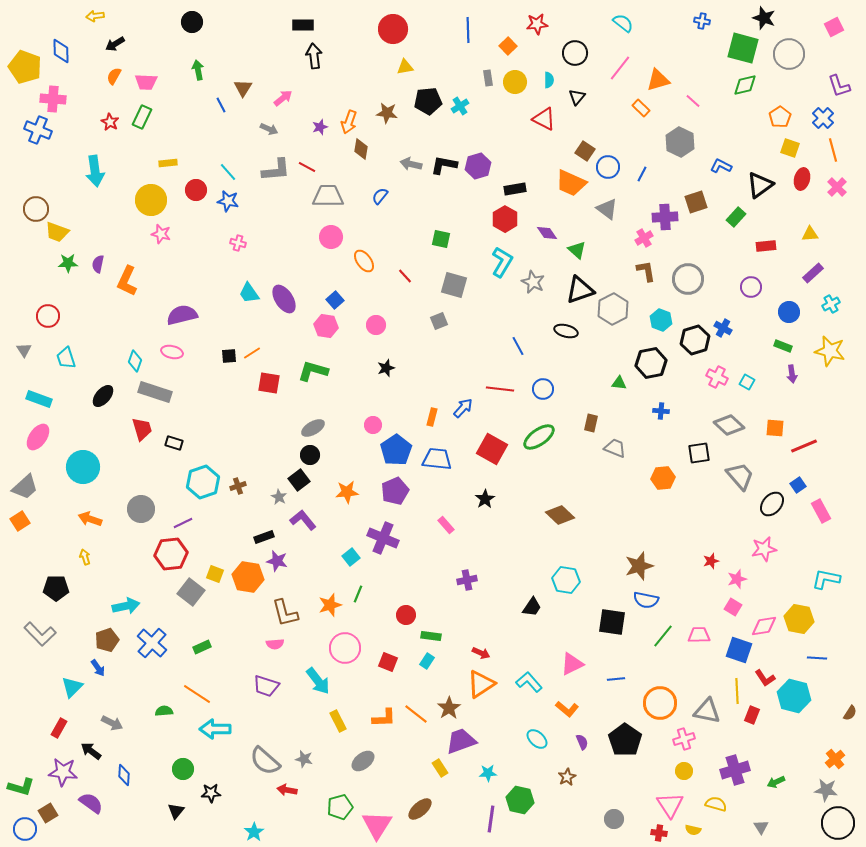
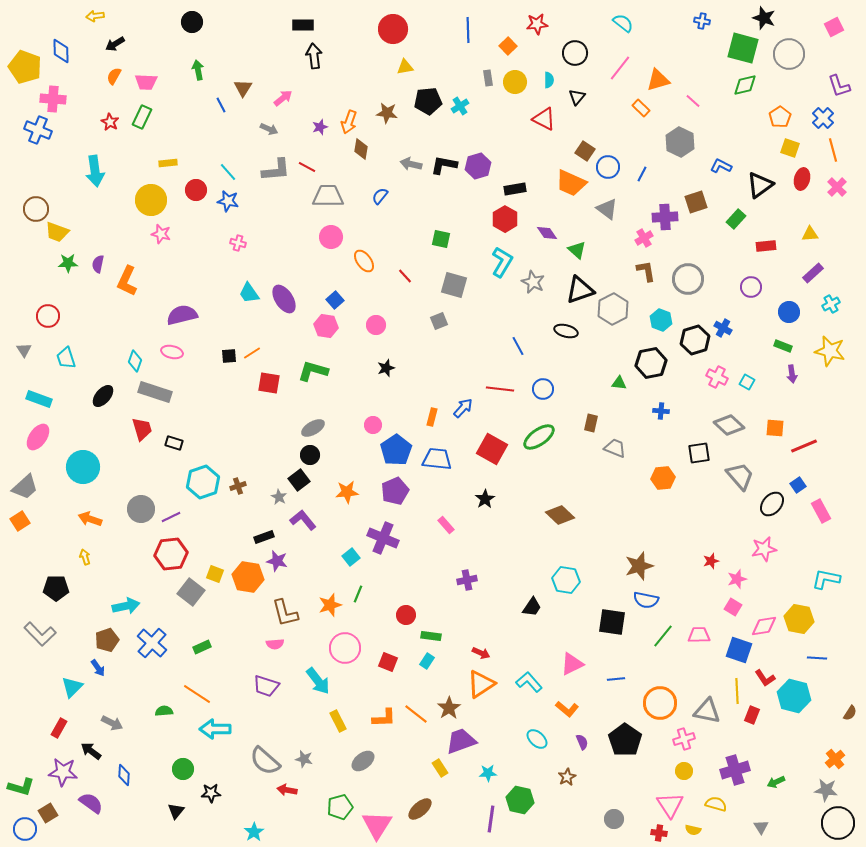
green rectangle at (736, 217): moved 2 px down
purple line at (183, 523): moved 12 px left, 6 px up
